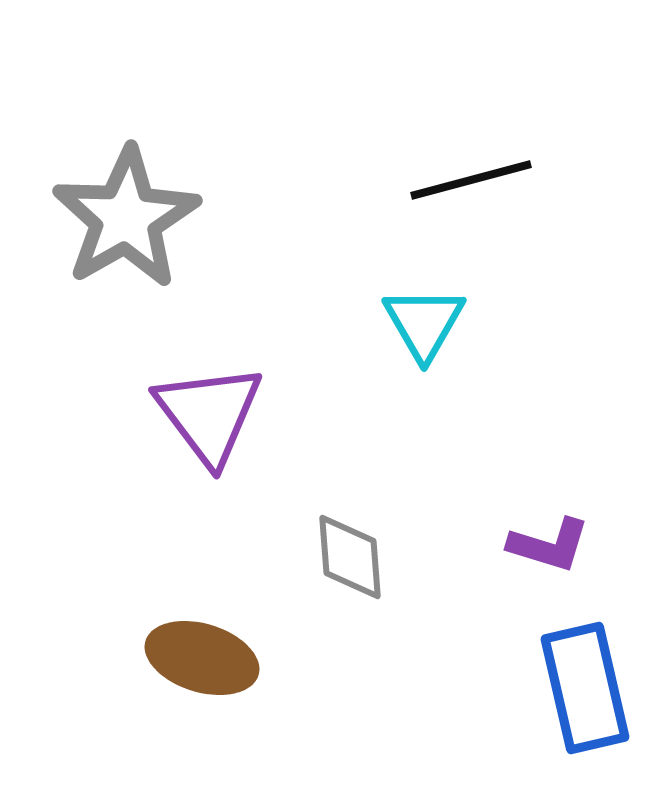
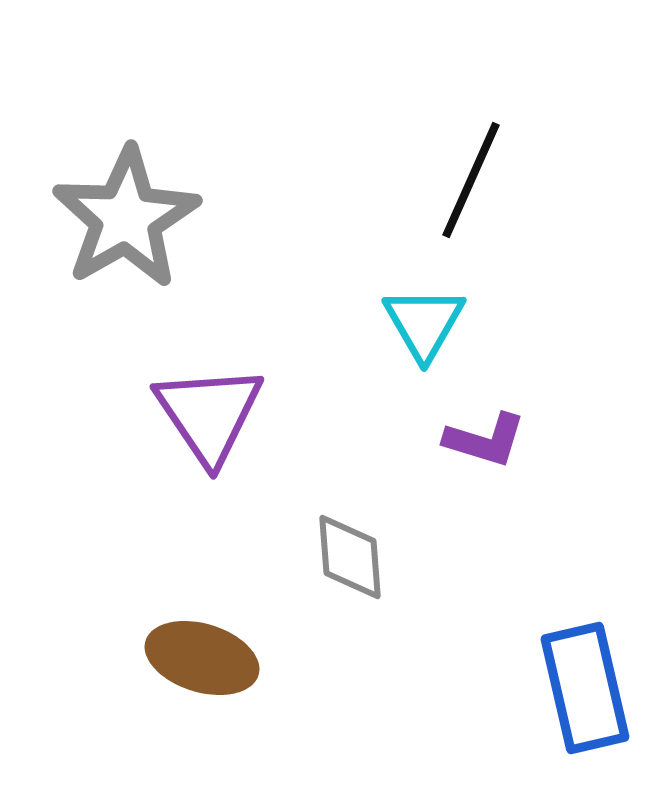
black line: rotated 51 degrees counterclockwise
purple triangle: rotated 3 degrees clockwise
purple L-shape: moved 64 px left, 105 px up
